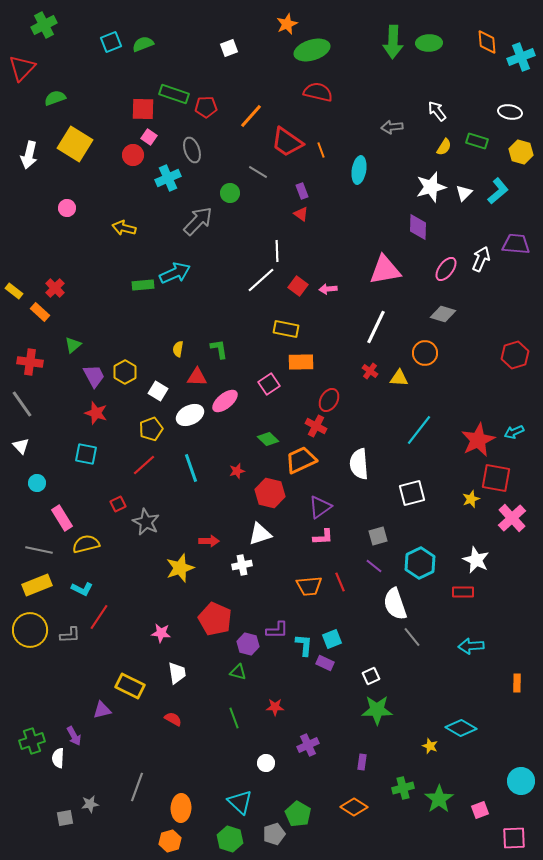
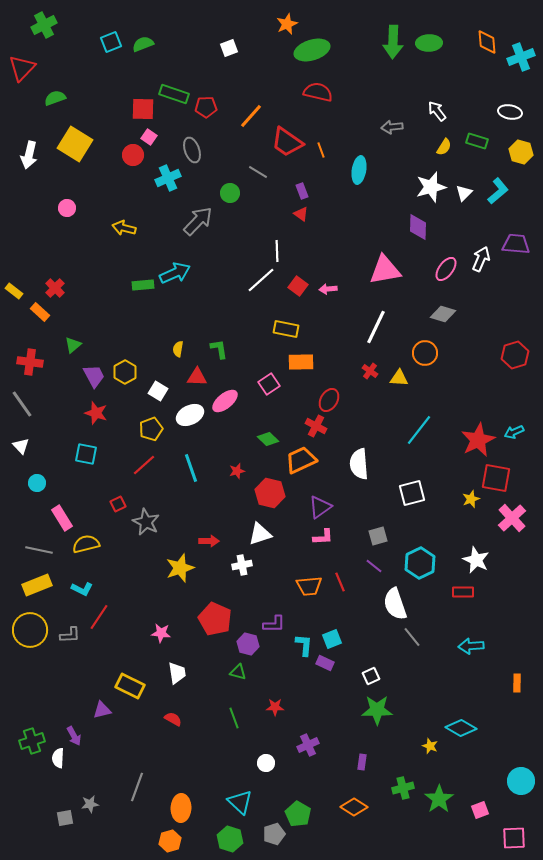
purple L-shape at (277, 630): moved 3 px left, 6 px up
